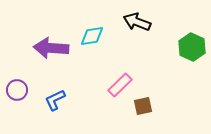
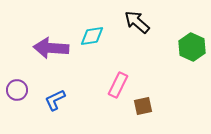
black arrow: rotated 20 degrees clockwise
pink rectangle: moved 2 px left; rotated 20 degrees counterclockwise
